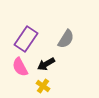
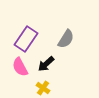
black arrow: rotated 12 degrees counterclockwise
yellow cross: moved 2 px down
